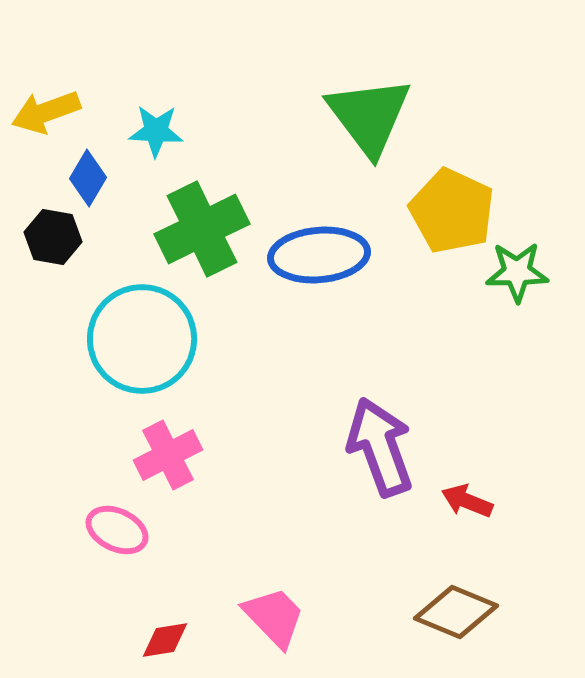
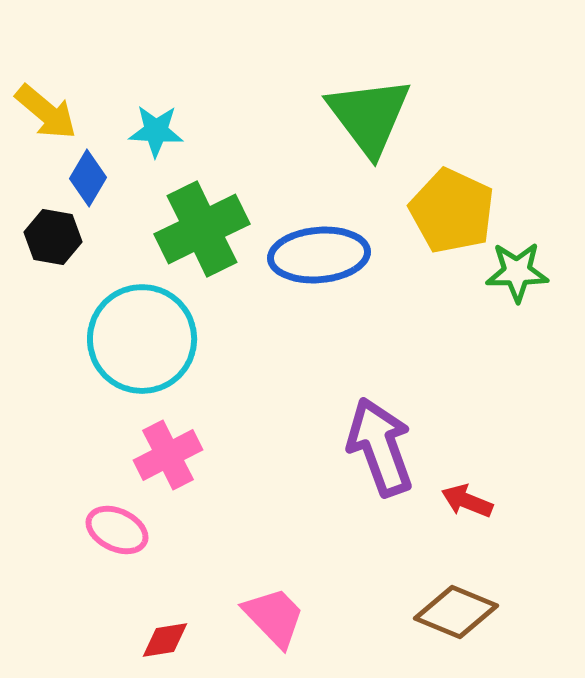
yellow arrow: rotated 120 degrees counterclockwise
